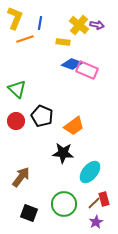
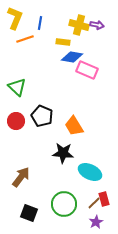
yellow cross: rotated 24 degrees counterclockwise
blue diamond: moved 7 px up; rotated 10 degrees counterclockwise
green triangle: moved 2 px up
orange trapezoid: rotated 95 degrees clockwise
cyan ellipse: rotated 75 degrees clockwise
